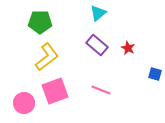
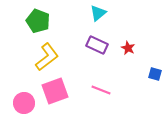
green pentagon: moved 2 px left, 1 px up; rotated 20 degrees clockwise
purple rectangle: rotated 15 degrees counterclockwise
